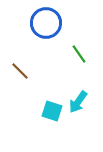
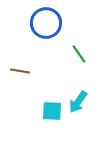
brown line: rotated 36 degrees counterclockwise
cyan square: rotated 15 degrees counterclockwise
